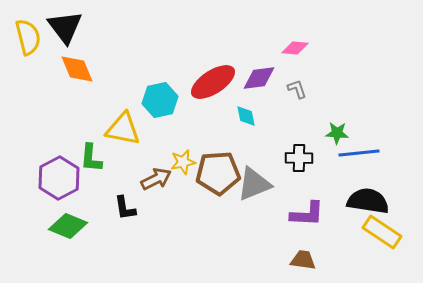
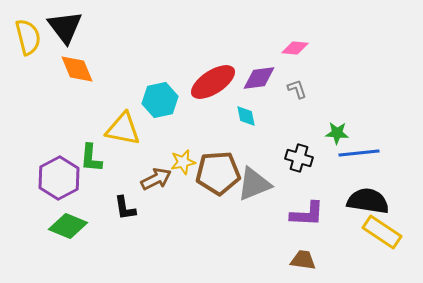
black cross: rotated 16 degrees clockwise
